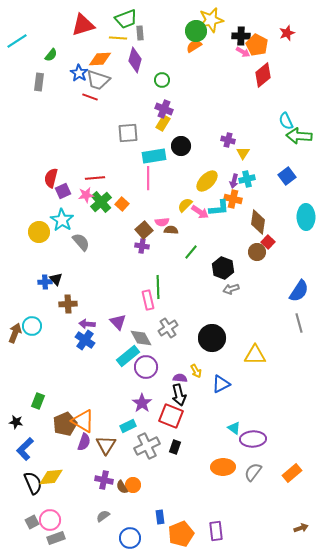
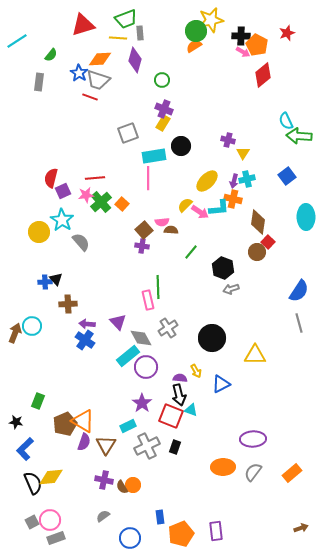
gray square at (128, 133): rotated 15 degrees counterclockwise
cyan triangle at (234, 428): moved 43 px left, 18 px up; rotated 16 degrees counterclockwise
